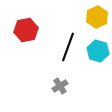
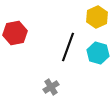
red hexagon: moved 11 px left, 3 px down
cyan hexagon: moved 2 px down
gray cross: moved 9 px left, 1 px down
